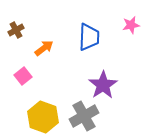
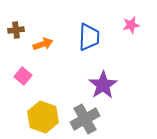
brown cross: rotated 21 degrees clockwise
orange arrow: moved 1 px left, 4 px up; rotated 18 degrees clockwise
pink square: rotated 12 degrees counterclockwise
gray cross: moved 1 px right, 3 px down
